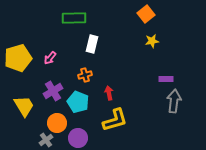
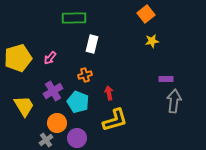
purple circle: moved 1 px left
